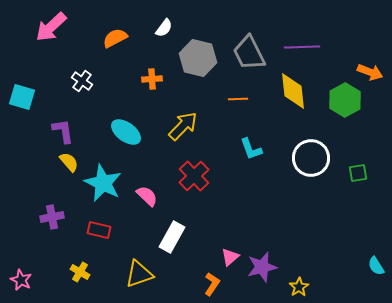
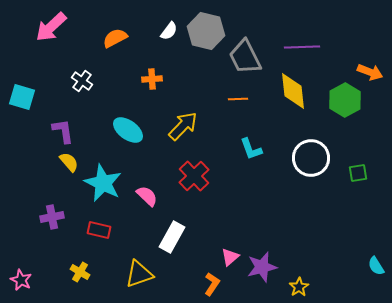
white semicircle: moved 5 px right, 3 px down
gray trapezoid: moved 4 px left, 4 px down
gray hexagon: moved 8 px right, 27 px up
cyan ellipse: moved 2 px right, 2 px up
